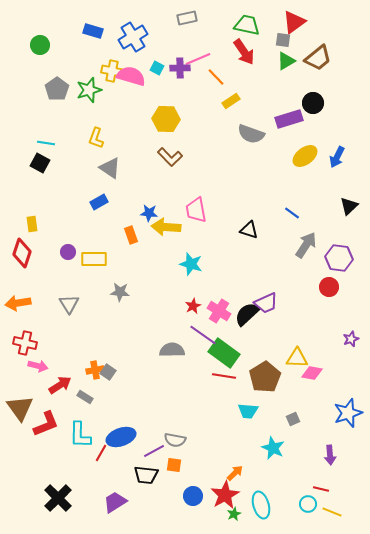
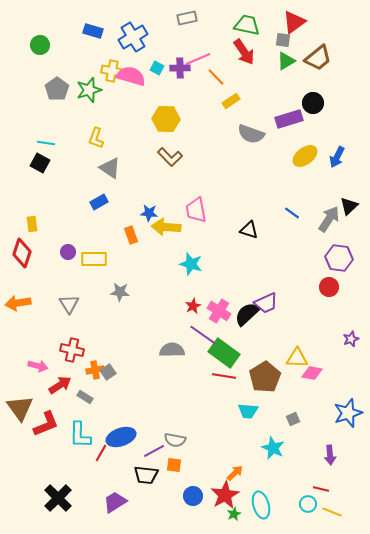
gray arrow at (306, 245): moved 23 px right, 26 px up
red cross at (25, 343): moved 47 px right, 7 px down
gray square at (108, 372): rotated 21 degrees clockwise
